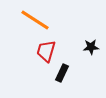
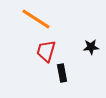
orange line: moved 1 px right, 1 px up
black rectangle: rotated 36 degrees counterclockwise
